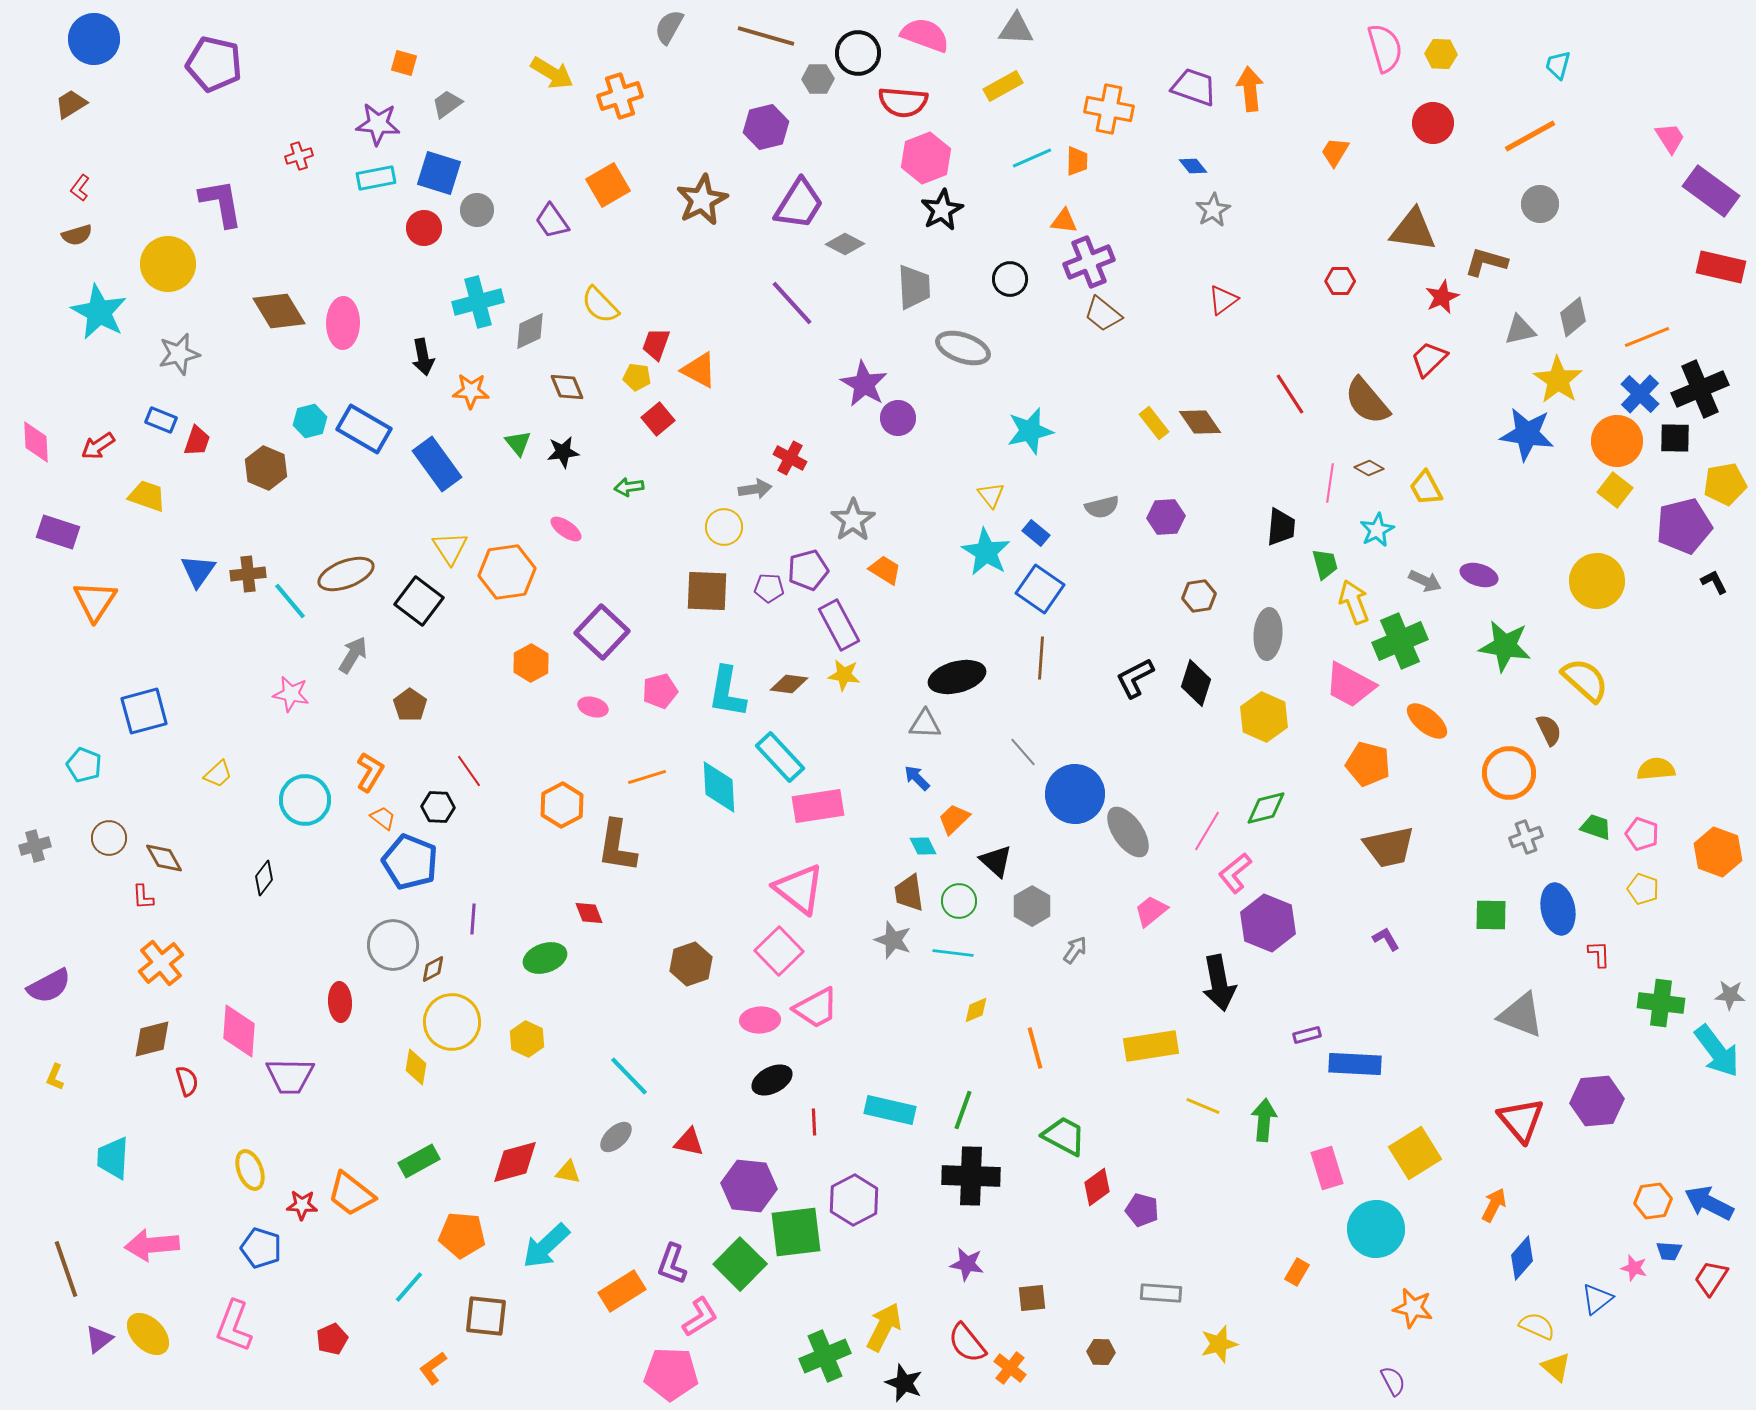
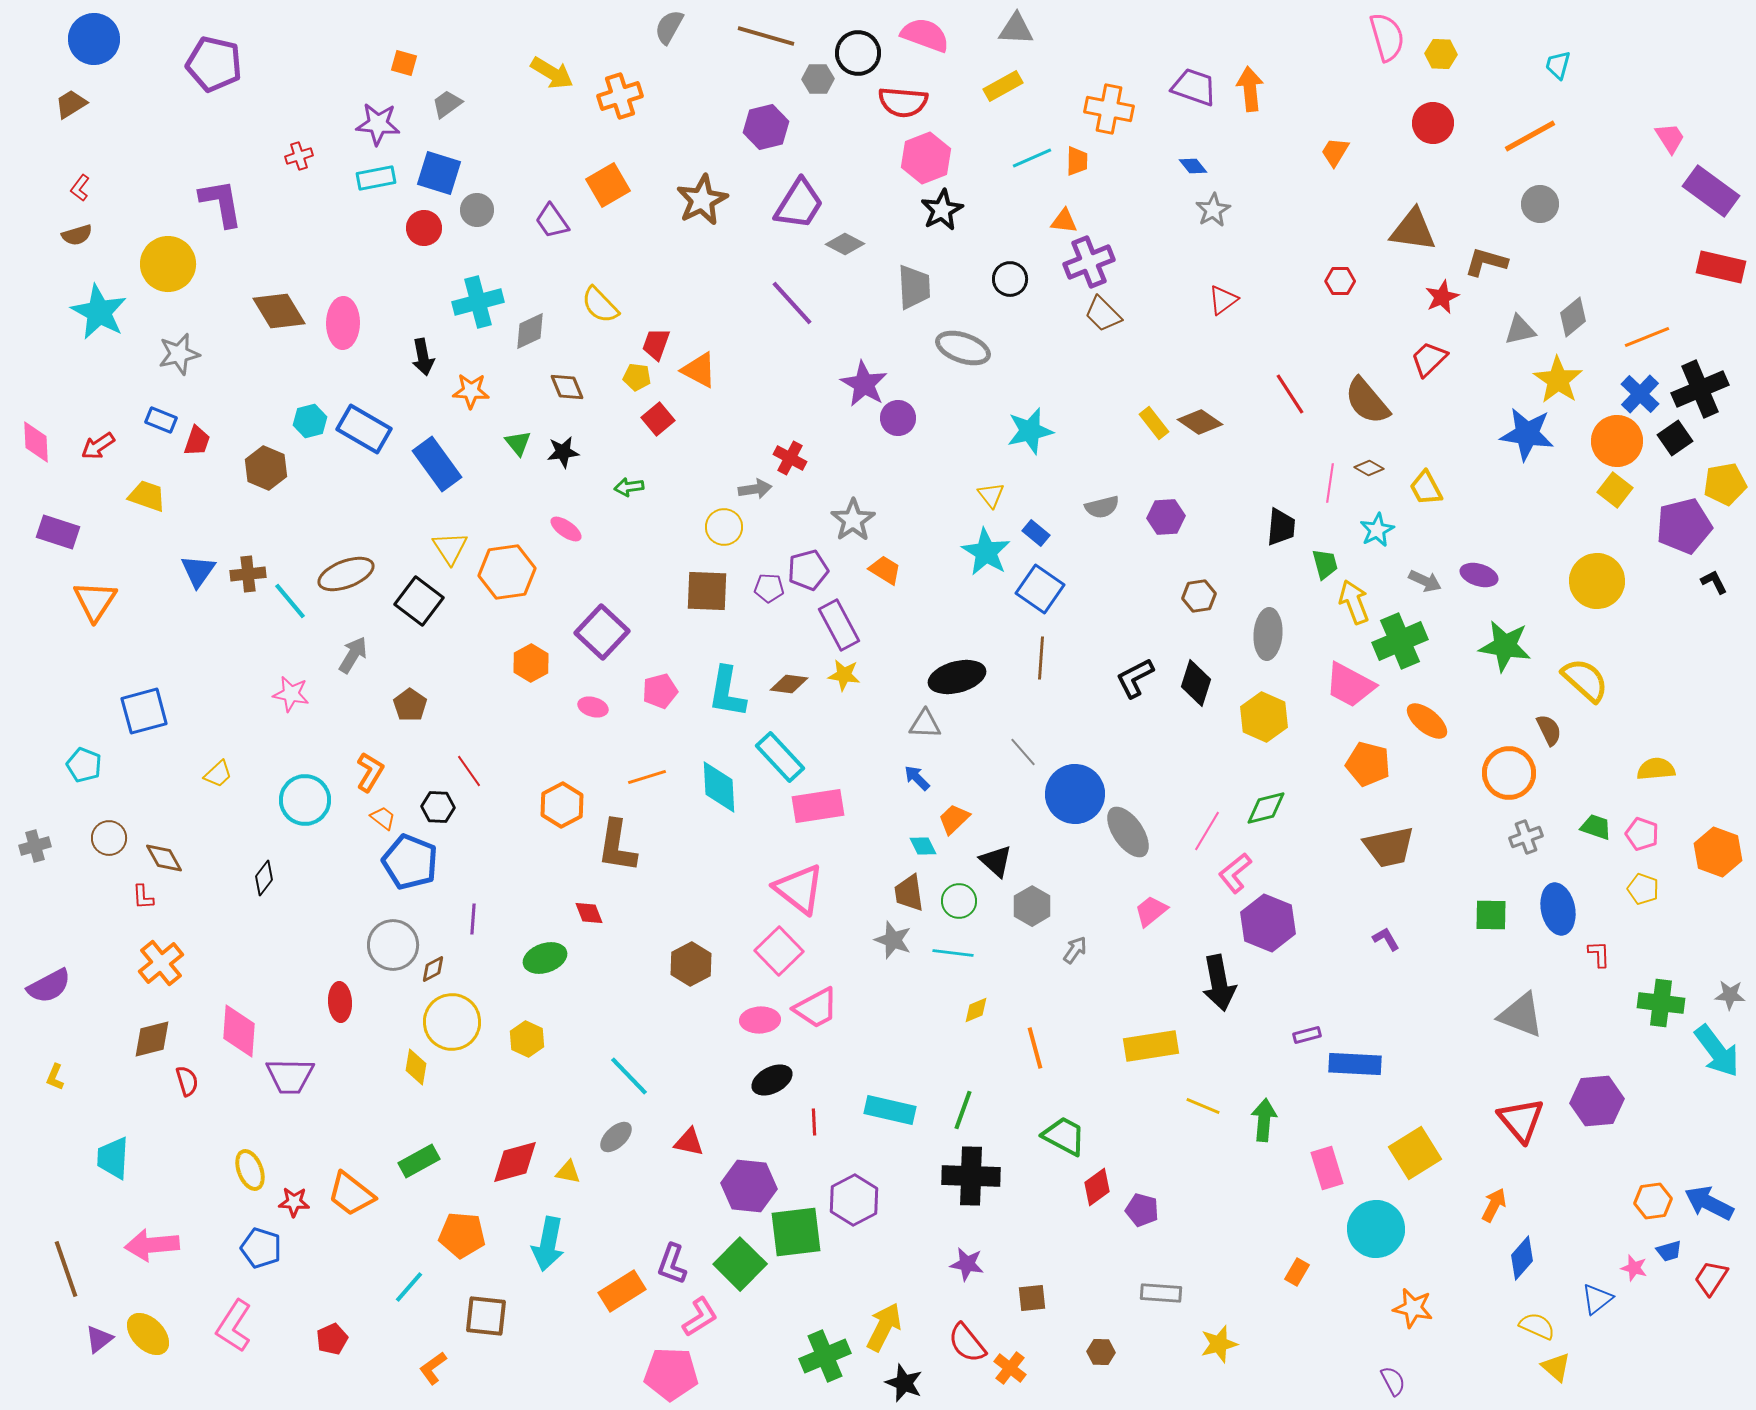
pink semicircle at (1385, 48): moved 2 px right, 11 px up
brown trapezoid at (1103, 314): rotated 6 degrees clockwise
brown diamond at (1200, 422): rotated 21 degrees counterclockwise
black square at (1675, 438): rotated 36 degrees counterclockwise
brown hexagon at (691, 964): rotated 9 degrees counterclockwise
red star at (302, 1205): moved 8 px left, 3 px up
cyan arrow at (546, 1246): moved 2 px right, 2 px up; rotated 36 degrees counterclockwise
blue trapezoid at (1669, 1251): rotated 20 degrees counterclockwise
pink L-shape at (234, 1326): rotated 12 degrees clockwise
